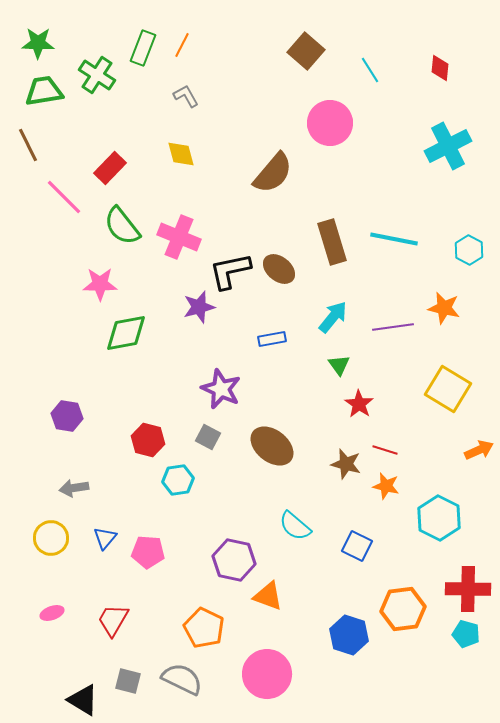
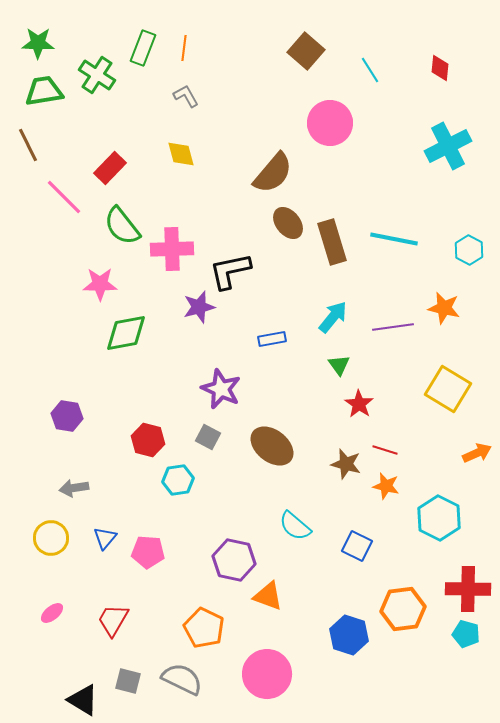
orange line at (182, 45): moved 2 px right, 3 px down; rotated 20 degrees counterclockwise
pink cross at (179, 237): moved 7 px left, 12 px down; rotated 24 degrees counterclockwise
brown ellipse at (279, 269): moved 9 px right, 46 px up; rotated 12 degrees clockwise
orange arrow at (479, 450): moved 2 px left, 3 px down
pink ellipse at (52, 613): rotated 20 degrees counterclockwise
